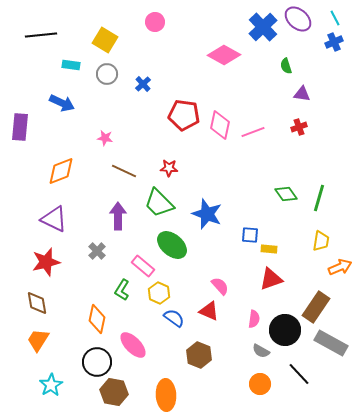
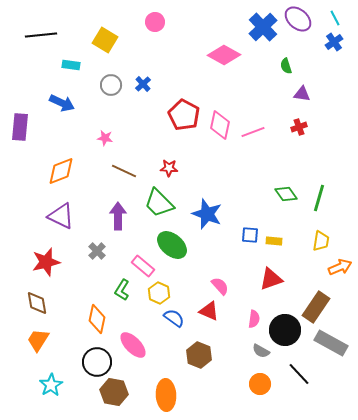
blue cross at (334, 42): rotated 12 degrees counterclockwise
gray circle at (107, 74): moved 4 px right, 11 px down
red pentagon at (184, 115): rotated 20 degrees clockwise
purple triangle at (54, 219): moved 7 px right, 3 px up
yellow rectangle at (269, 249): moved 5 px right, 8 px up
